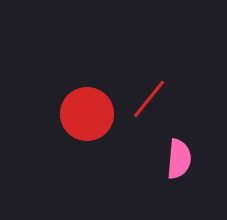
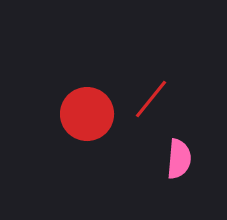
red line: moved 2 px right
